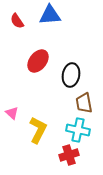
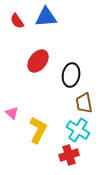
blue triangle: moved 4 px left, 2 px down
cyan cross: rotated 20 degrees clockwise
